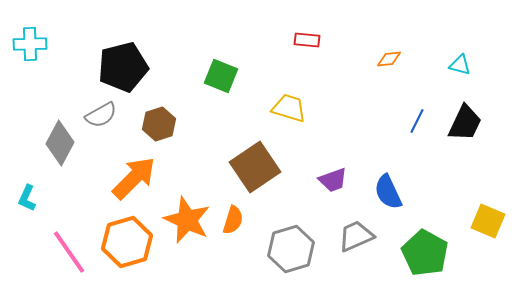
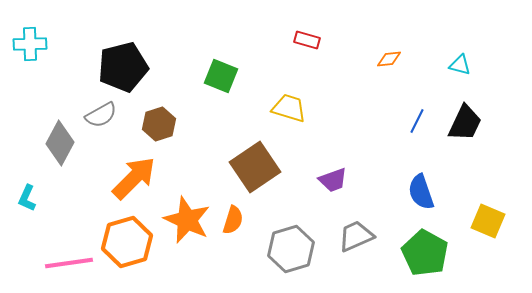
red rectangle: rotated 10 degrees clockwise
blue semicircle: moved 33 px right; rotated 6 degrees clockwise
pink line: moved 11 px down; rotated 63 degrees counterclockwise
